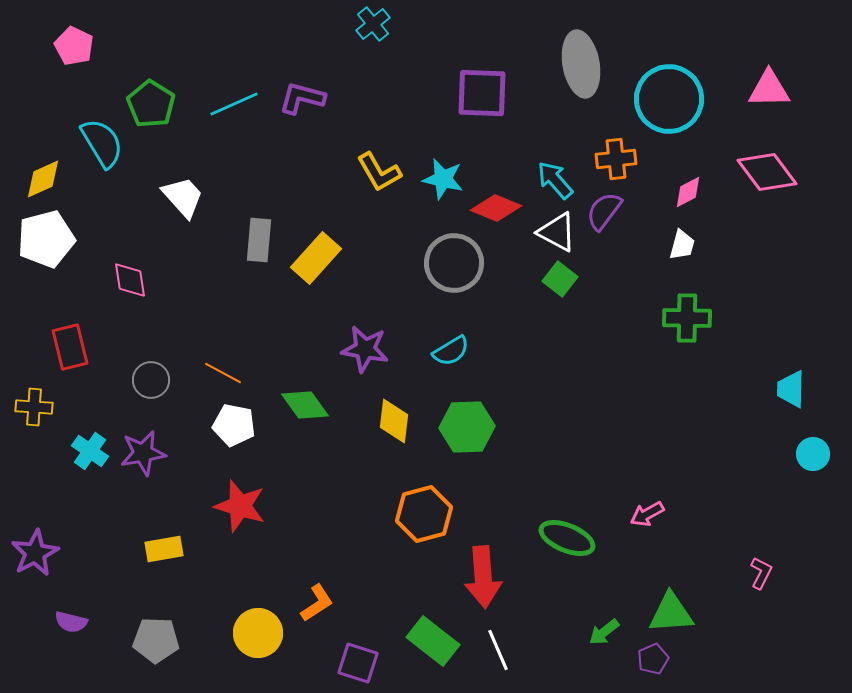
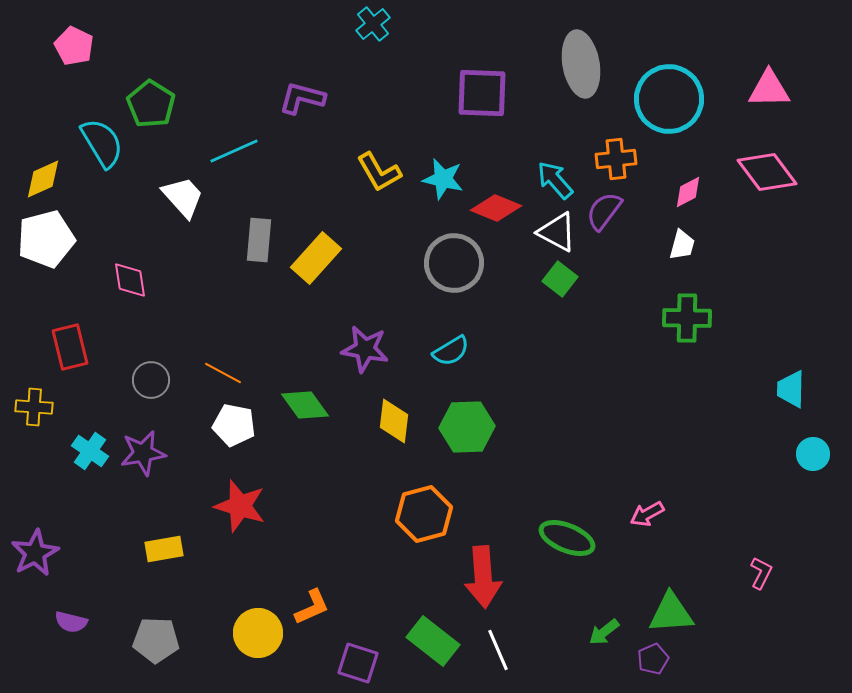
cyan line at (234, 104): moved 47 px down
orange L-shape at (317, 603): moved 5 px left, 4 px down; rotated 9 degrees clockwise
